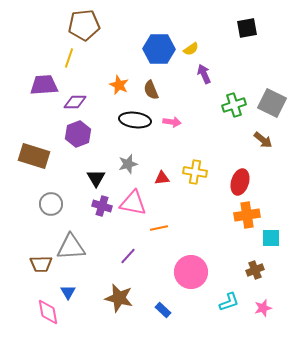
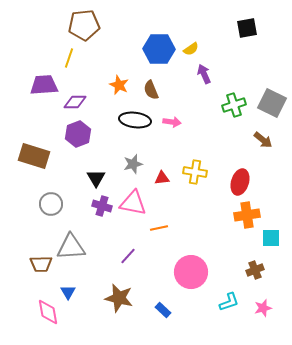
gray star: moved 5 px right
